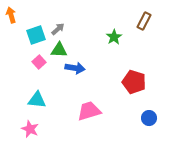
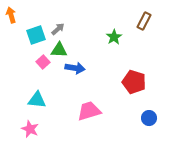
pink square: moved 4 px right
